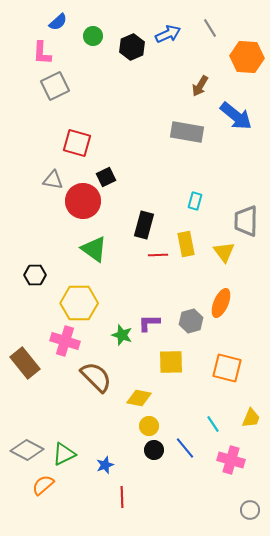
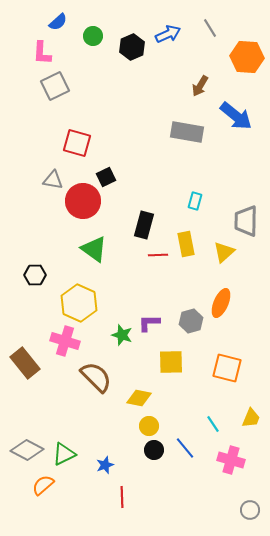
yellow triangle at (224, 252): rotated 25 degrees clockwise
yellow hexagon at (79, 303): rotated 24 degrees clockwise
